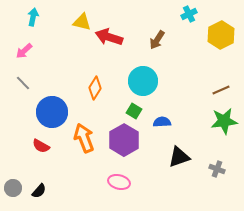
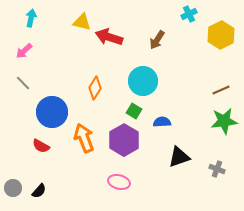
cyan arrow: moved 2 px left, 1 px down
